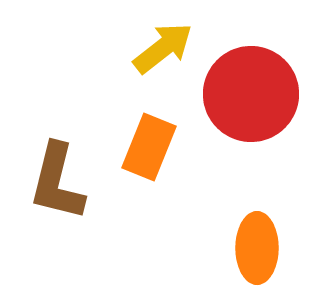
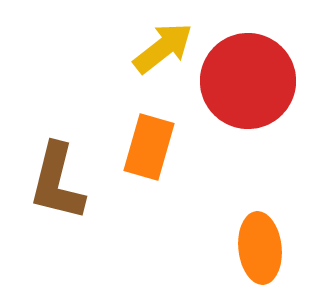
red circle: moved 3 px left, 13 px up
orange rectangle: rotated 6 degrees counterclockwise
orange ellipse: moved 3 px right; rotated 6 degrees counterclockwise
